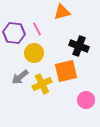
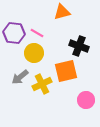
pink line: moved 4 px down; rotated 32 degrees counterclockwise
